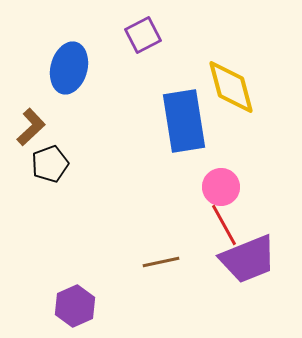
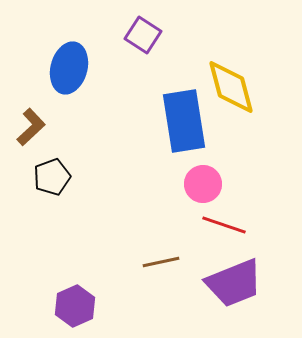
purple square: rotated 30 degrees counterclockwise
black pentagon: moved 2 px right, 13 px down
pink circle: moved 18 px left, 3 px up
red line: rotated 42 degrees counterclockwise
purple trapezoid: moved 14 px left, 24 px down
